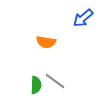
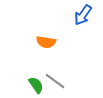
blue arrow: moved 3 px up; rotated 15 degrees counterclockwise
green semicircle: rotated 36 degrees counterclockwise
